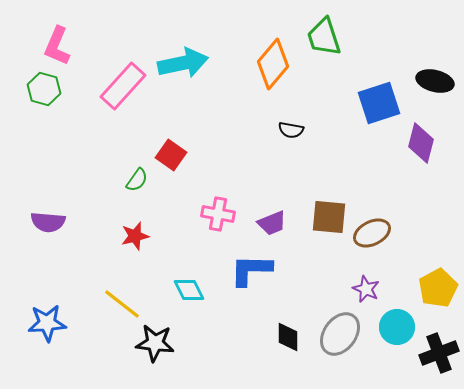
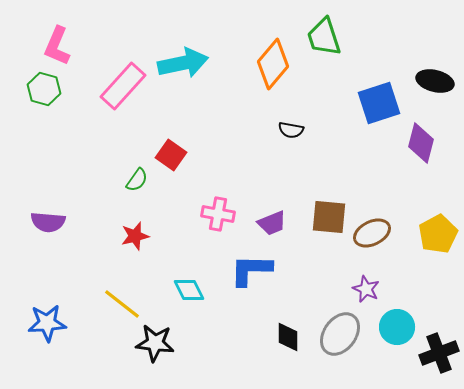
yellow pentagon: moved 54 px up
